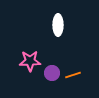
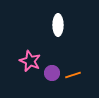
pink star: rotated 25 degrees clockwise
